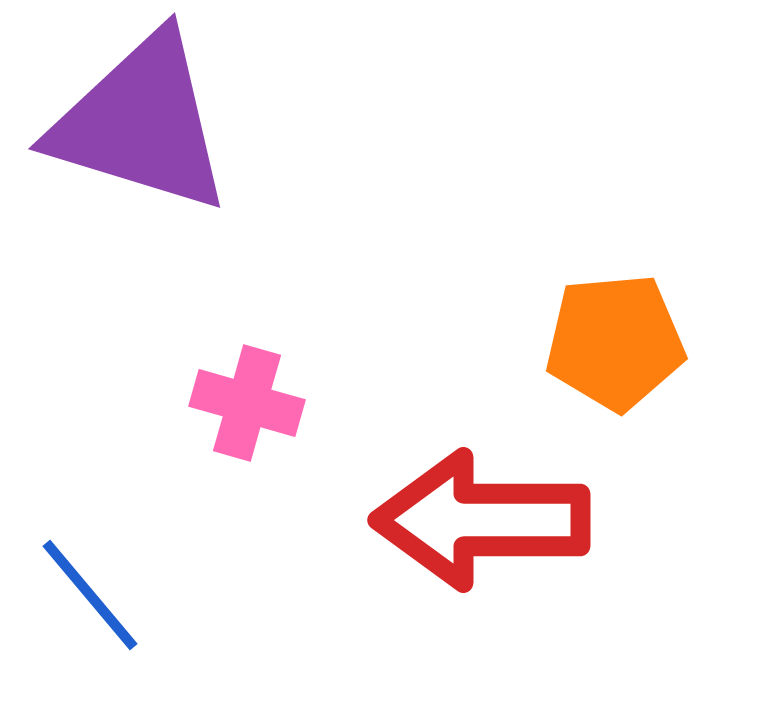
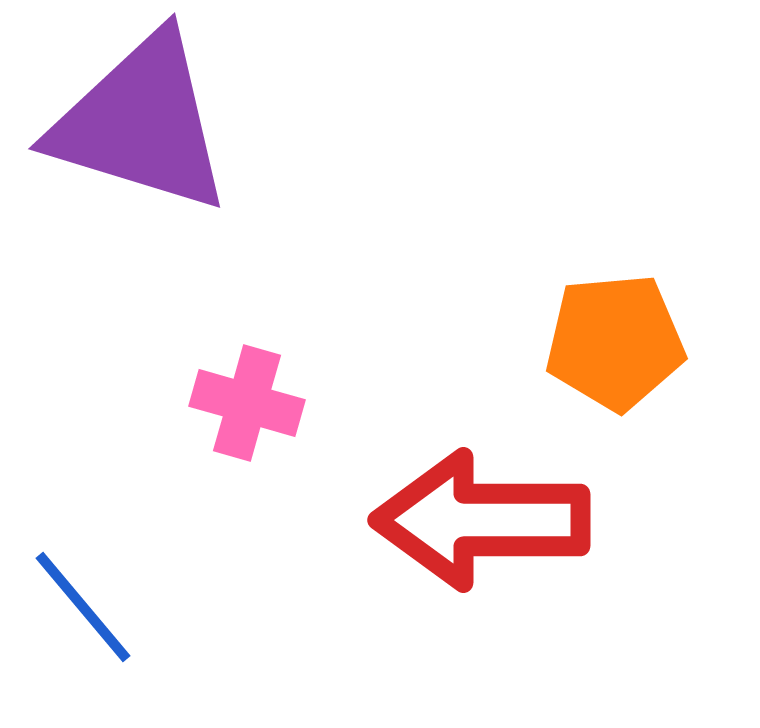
blue line: moved 7 px left, 12 px down
